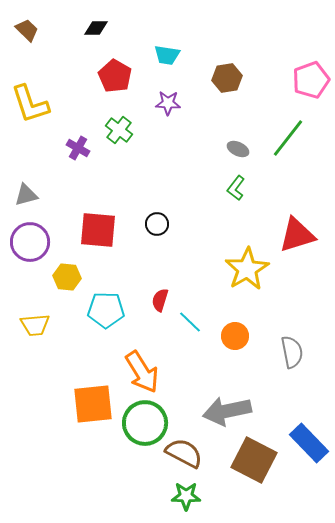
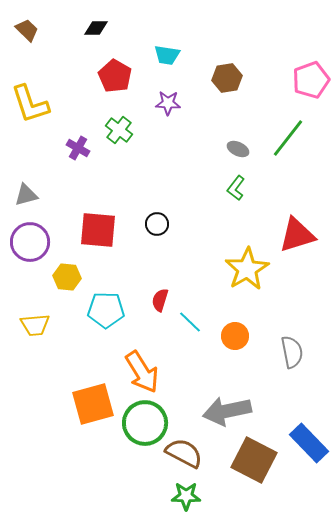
orange square: rotated 9 degrees counterclockwise
